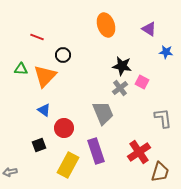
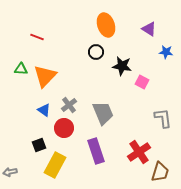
black circle: moved 33 px right, 3 px up
gray cross: moved 51 px left, 17 px down
yellow rectangle: moved 13 px left
